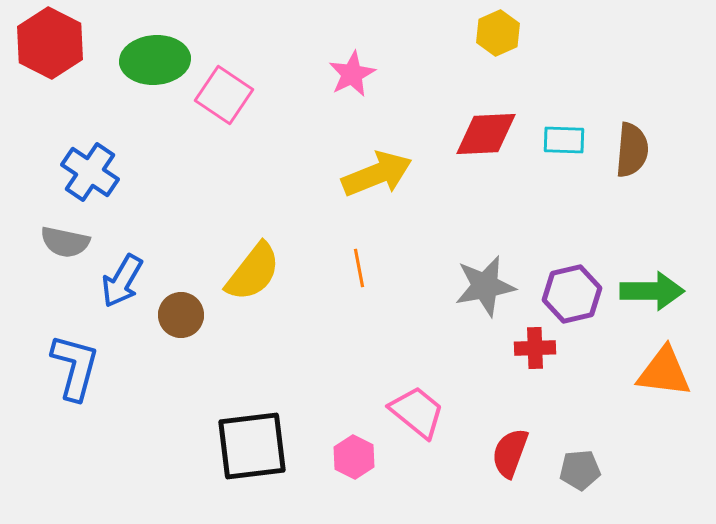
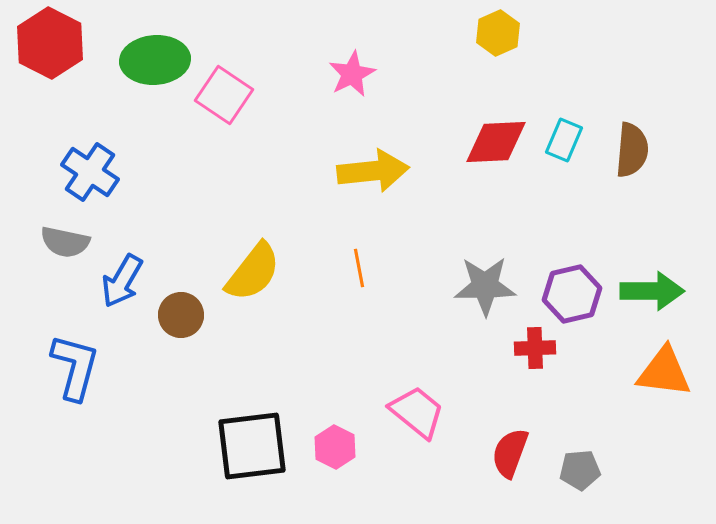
red diamond: moved 10 px right, 8 px down
cyan rectangle: rotated 69 degrees counterclockwise
yellow arrow: moved 4 px left, 3 px up; rotated 16 degrees clockwise
gray star: rotated 10 degrees clockwise
pink hexagon: moved 19 px left, 10 px up
